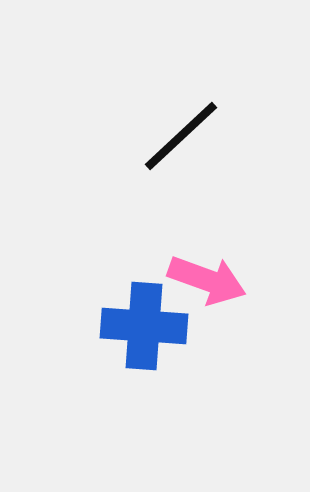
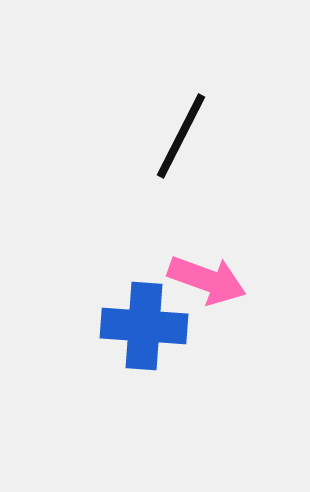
black line: rotated 20 degrees counterclockwise
